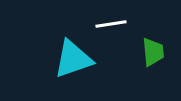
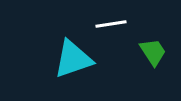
green trapezoid: rotated 28 degrees counterclockwise
